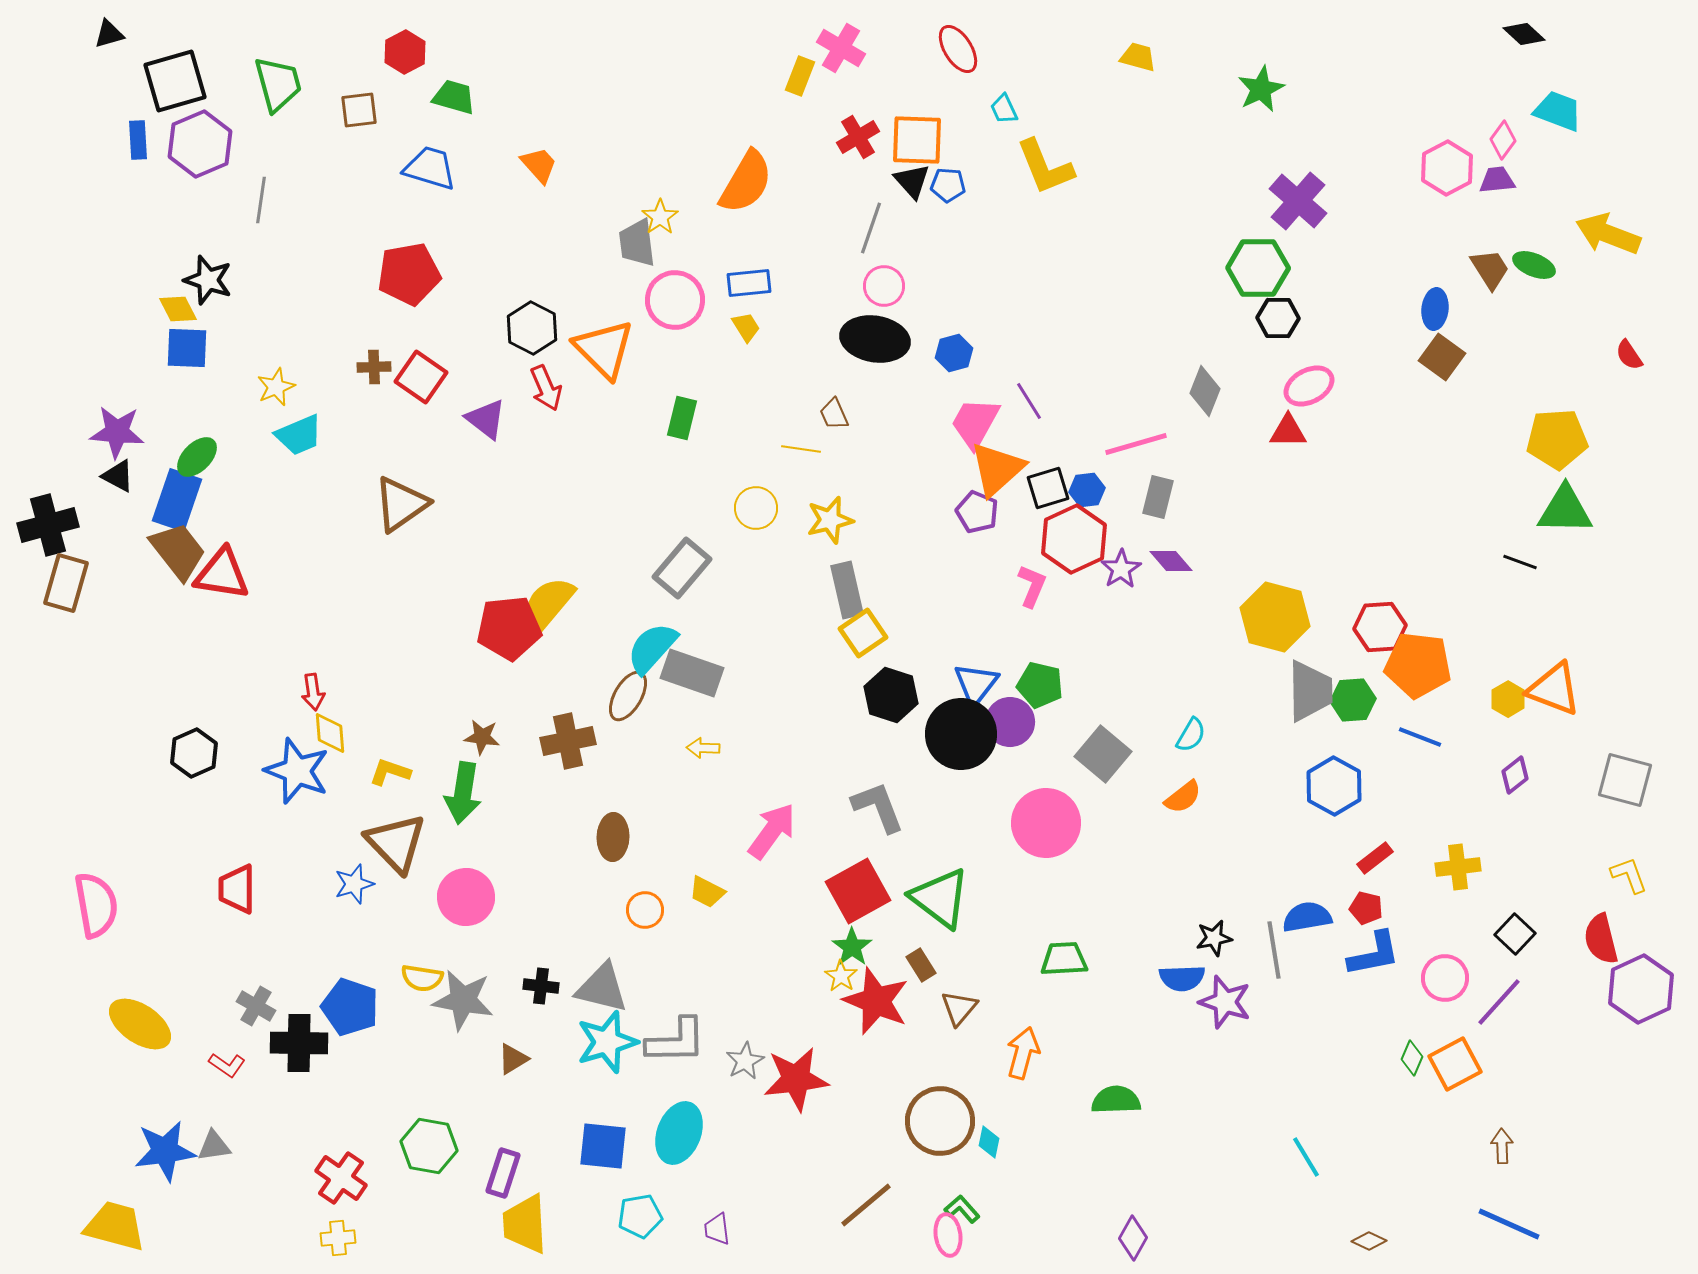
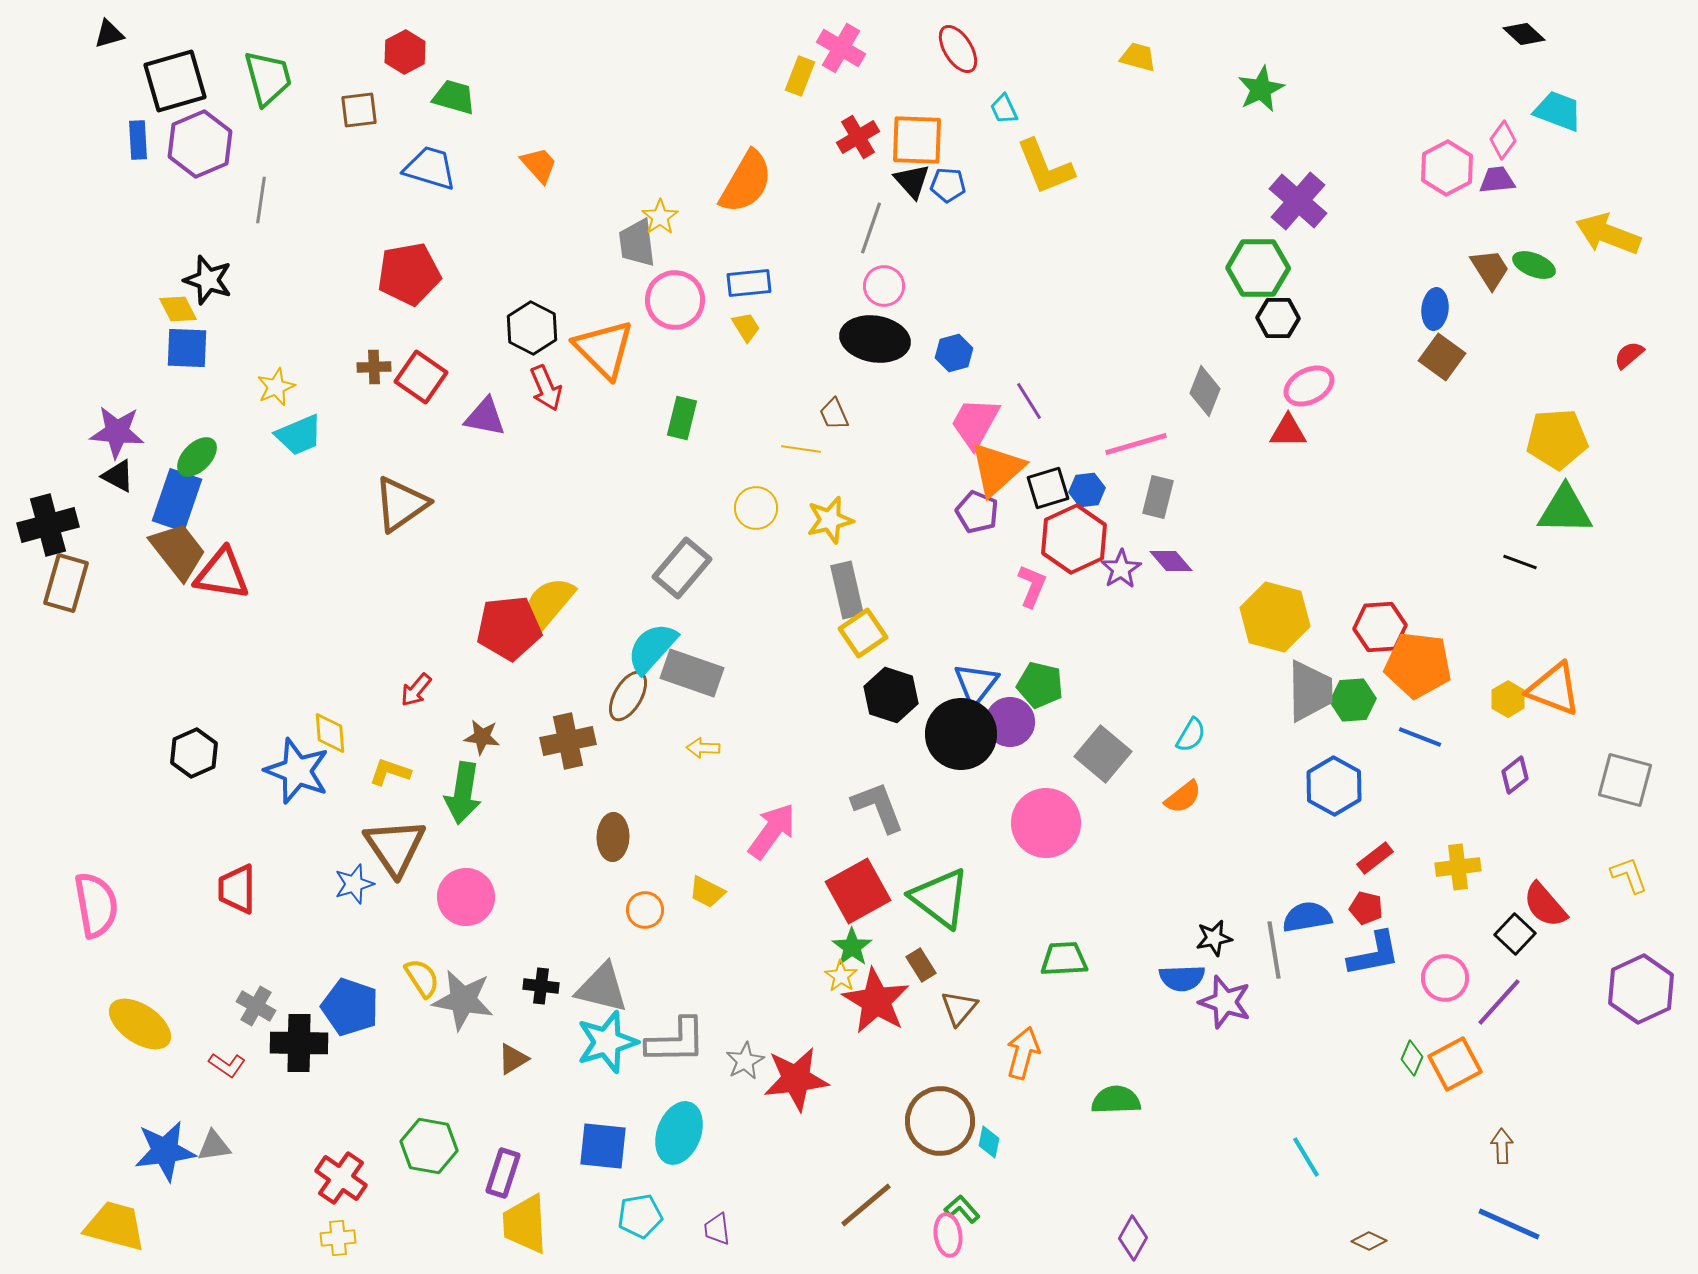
green trapezoid at (278, 84): moved 10 px left, 6 px up
red semicircle at (1629, 355): rotated 84 degrees clockwise
purple triangle at (486, 419): moved 1 px left, 2 px up; rotated 27 degrees counterclockwise
red arrow at (313, 692): moved 103 px right, 2 px up; rotated 48 degrees clockwise
brown triangle at (396, 843): moved 1 px left, 4 px down; rotated 10 degrees clockwise
red semicircle at (1601, 939): moved 56 px left, 34 px up; rotated 27 degrees counterclockwise
yellow semicircle at (422, 978): rotated 132 degrees counterclockwise
red star at (876, 1001): rotated 8 degrees clockwise
